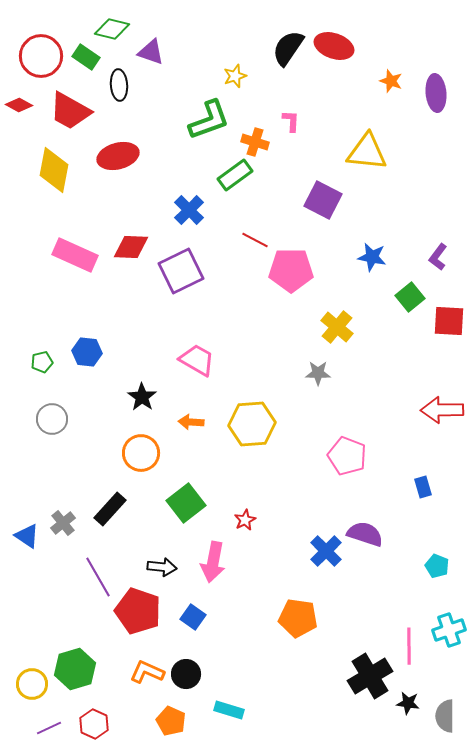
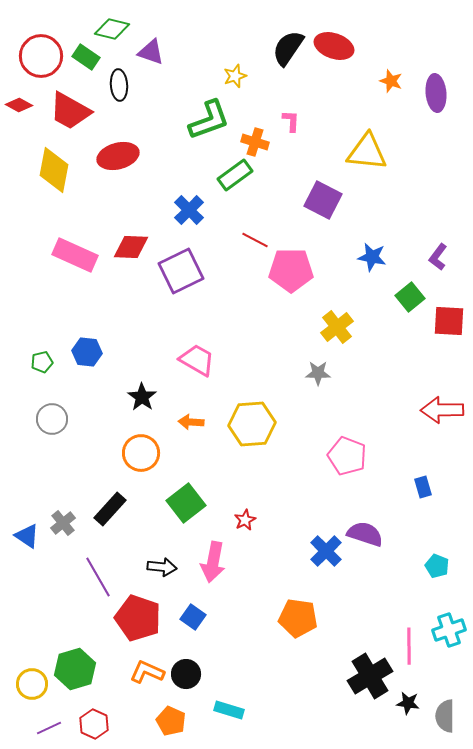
yellow cross at (337, 327): rotated 12 degrees clockwise
red pentagon at (138, 611): moved 7 px down
